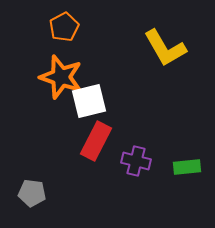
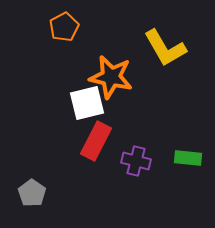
orange star: moved 50 px right; rotated 6 degrees counterclockwise
white square: moved 2 px left, 2 px down
green rectangle: moved 1 px right, 9 px up; rotated 12 degrees clockwise
gray pentagon: rotated 28 degrees clockwise
